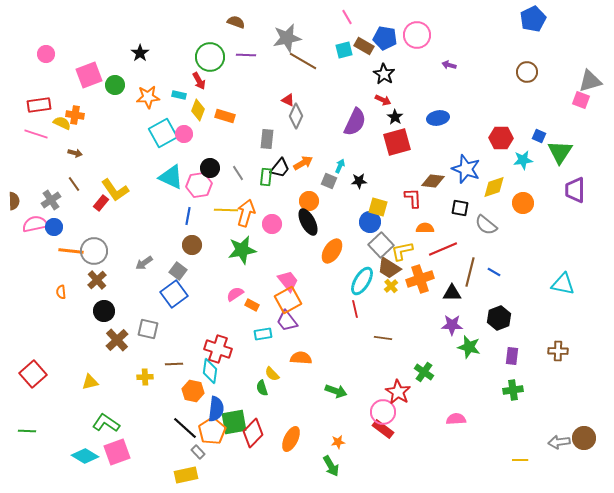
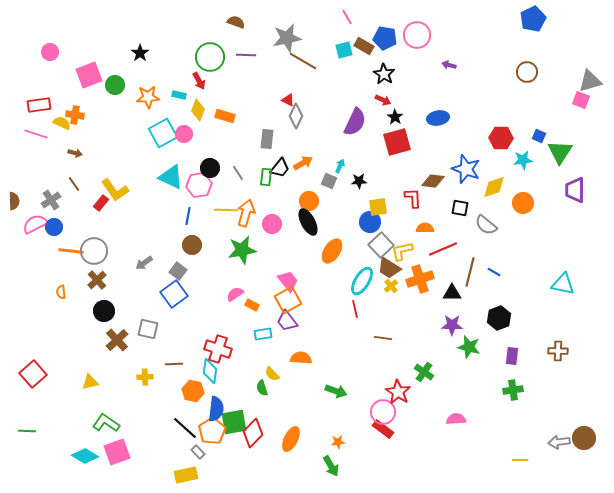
pink circle at (46, 54): moved 4 px right, 2 px up
yellow square at (378, 207): rotated 24 degrees counterclockwise
pink semicircle at (35, 224): rotated 15 degrees counterclockwise
